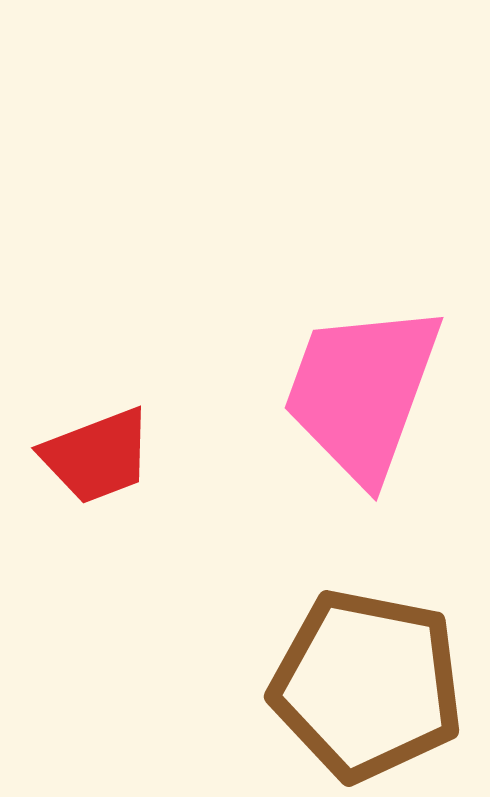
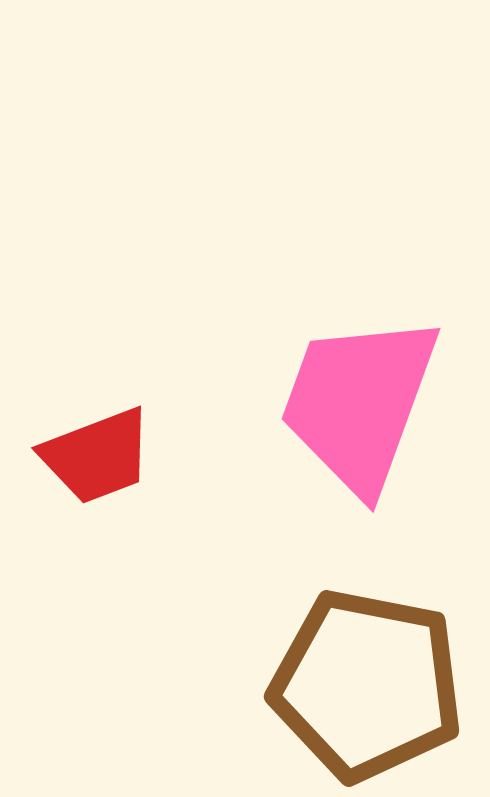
pink trapezoid: moved 3 px left, 11 px down
